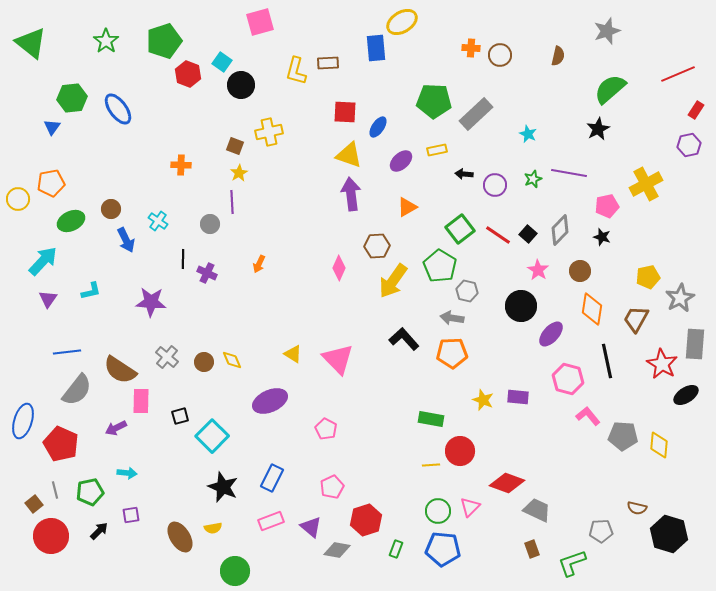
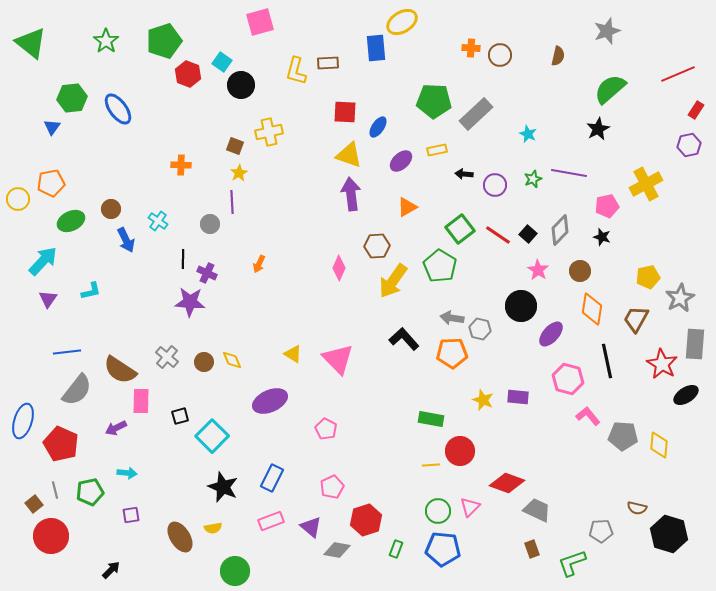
gray hexagon at (467, 291): moved 13 px right, 38 px down
purple star at (151, 302): moved 39 px right
black arrow at (99, 531): moved 12 px right, 39 px down
